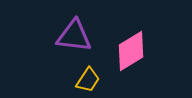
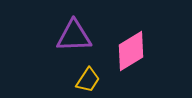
purple triangle: rotated 9 degrees counterclockwise
